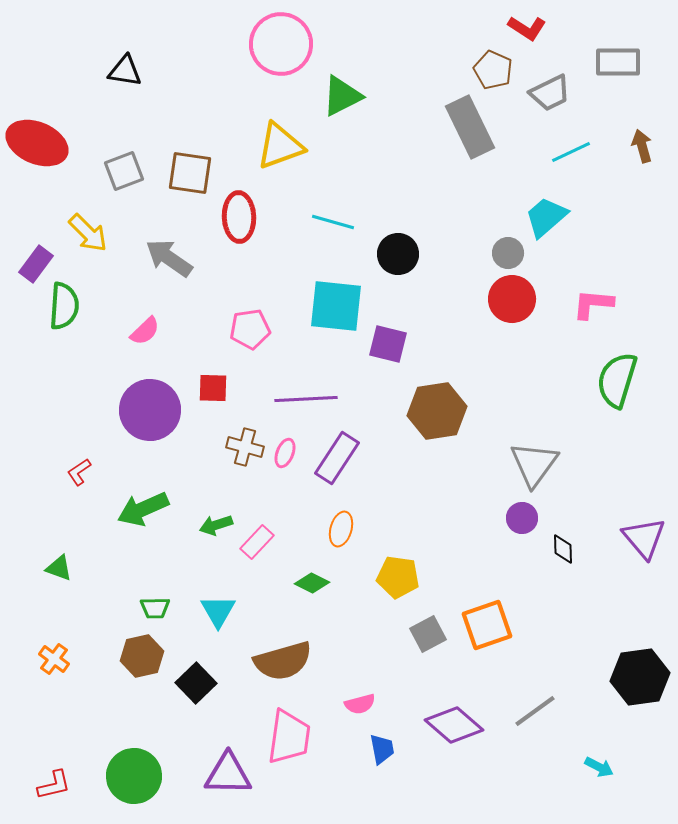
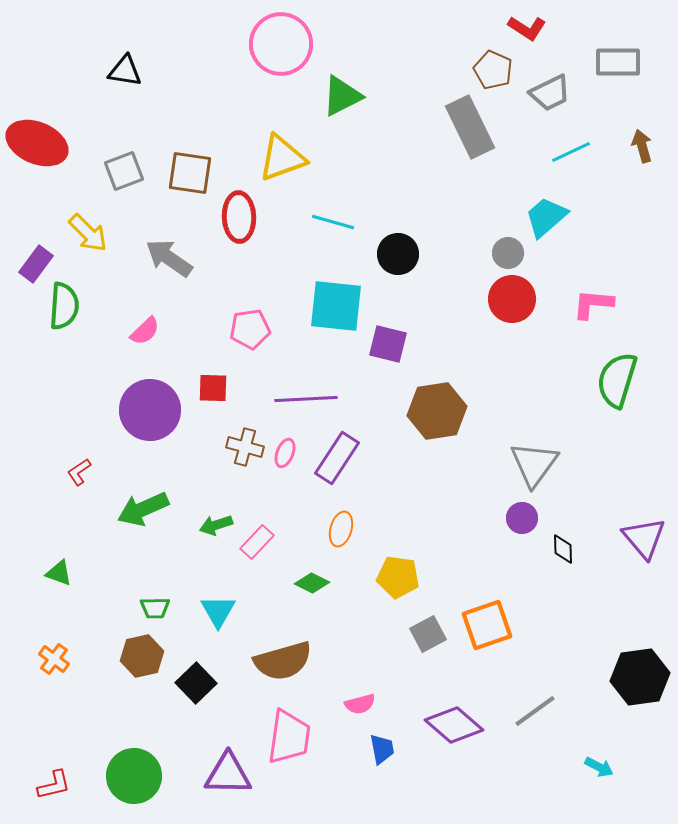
yellow triangle at (280, 146): moved 2 px right, 12 px down
green triangle at (59, 568): moved 5 px down
